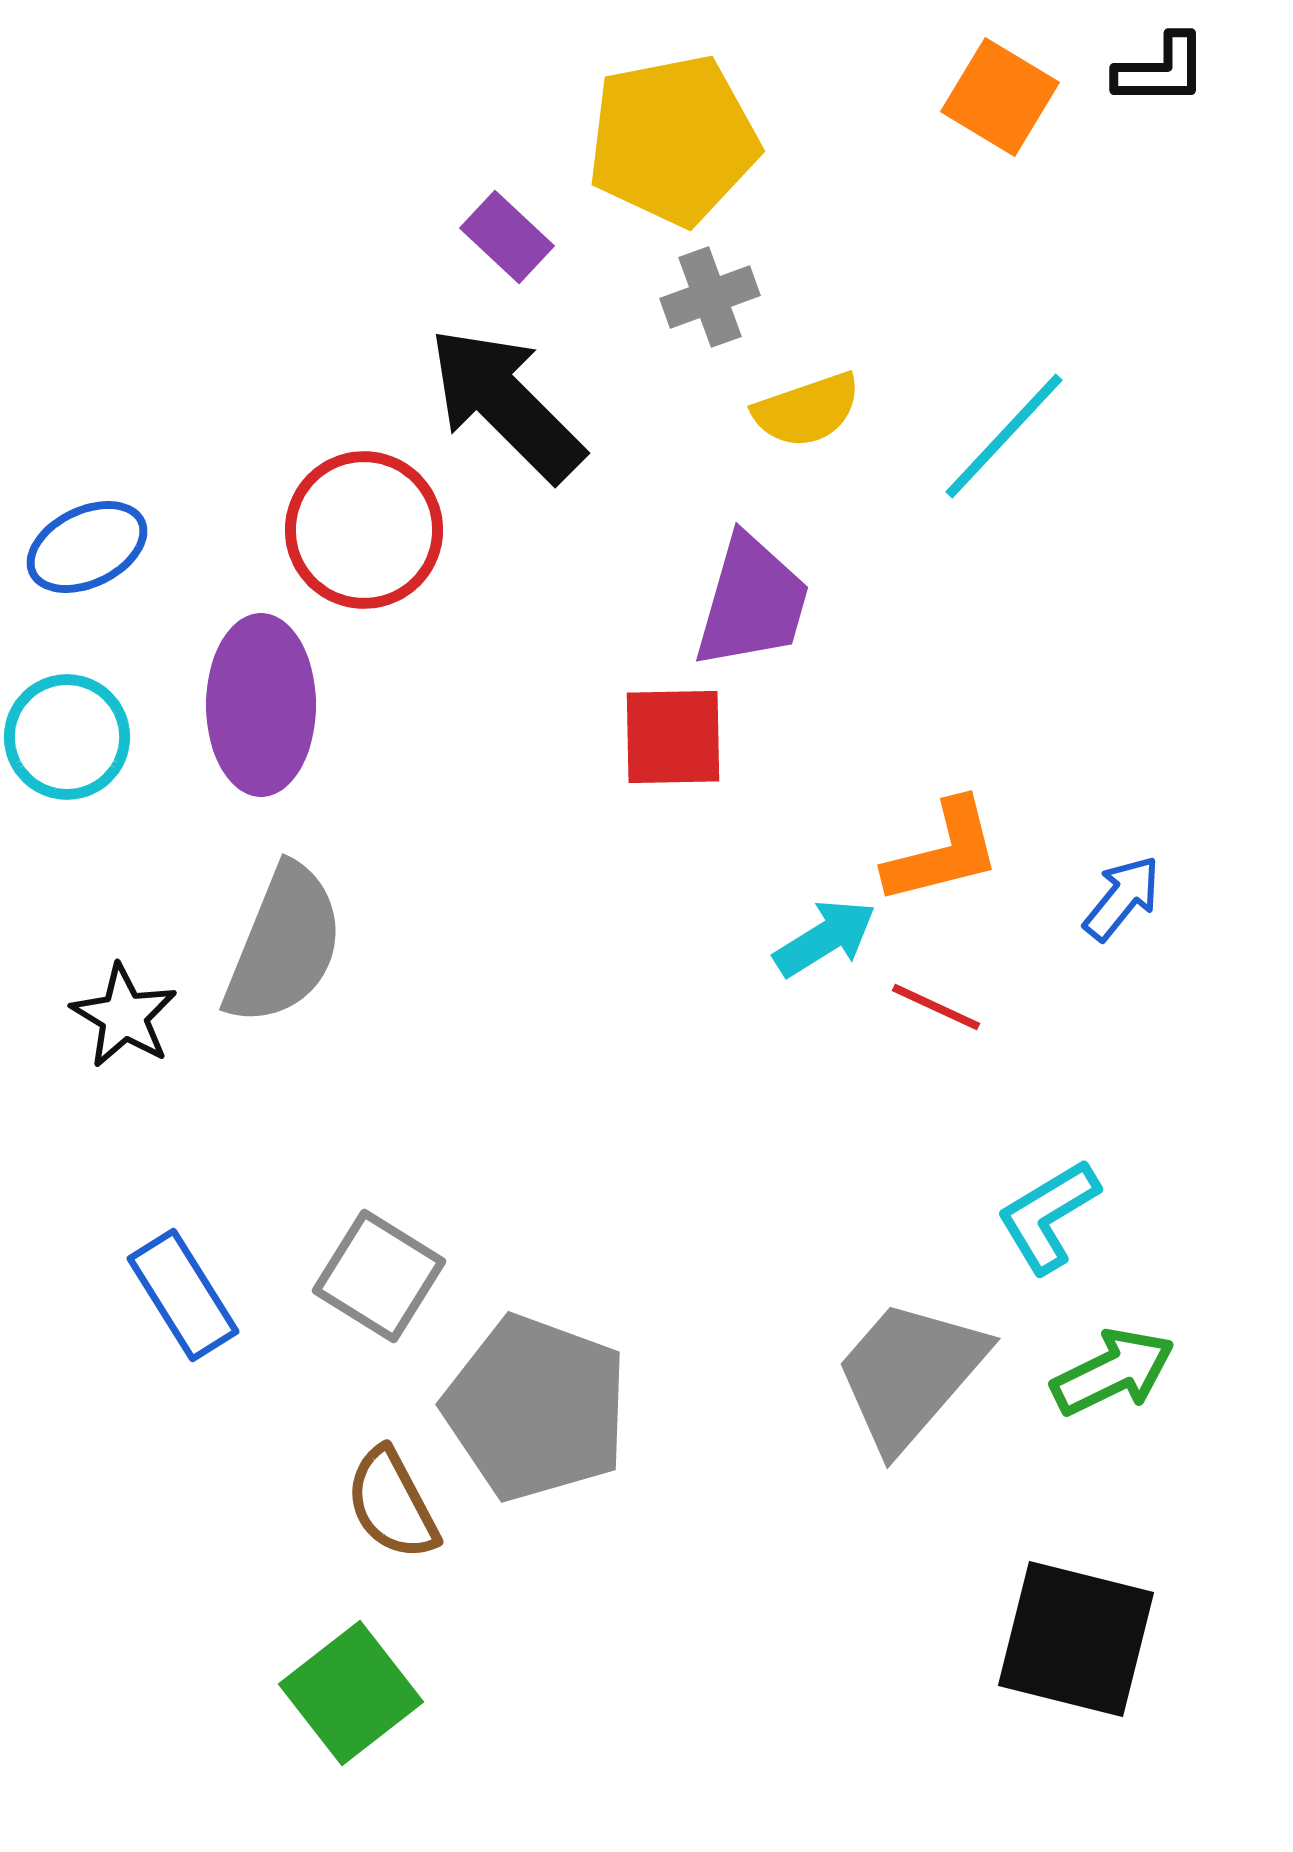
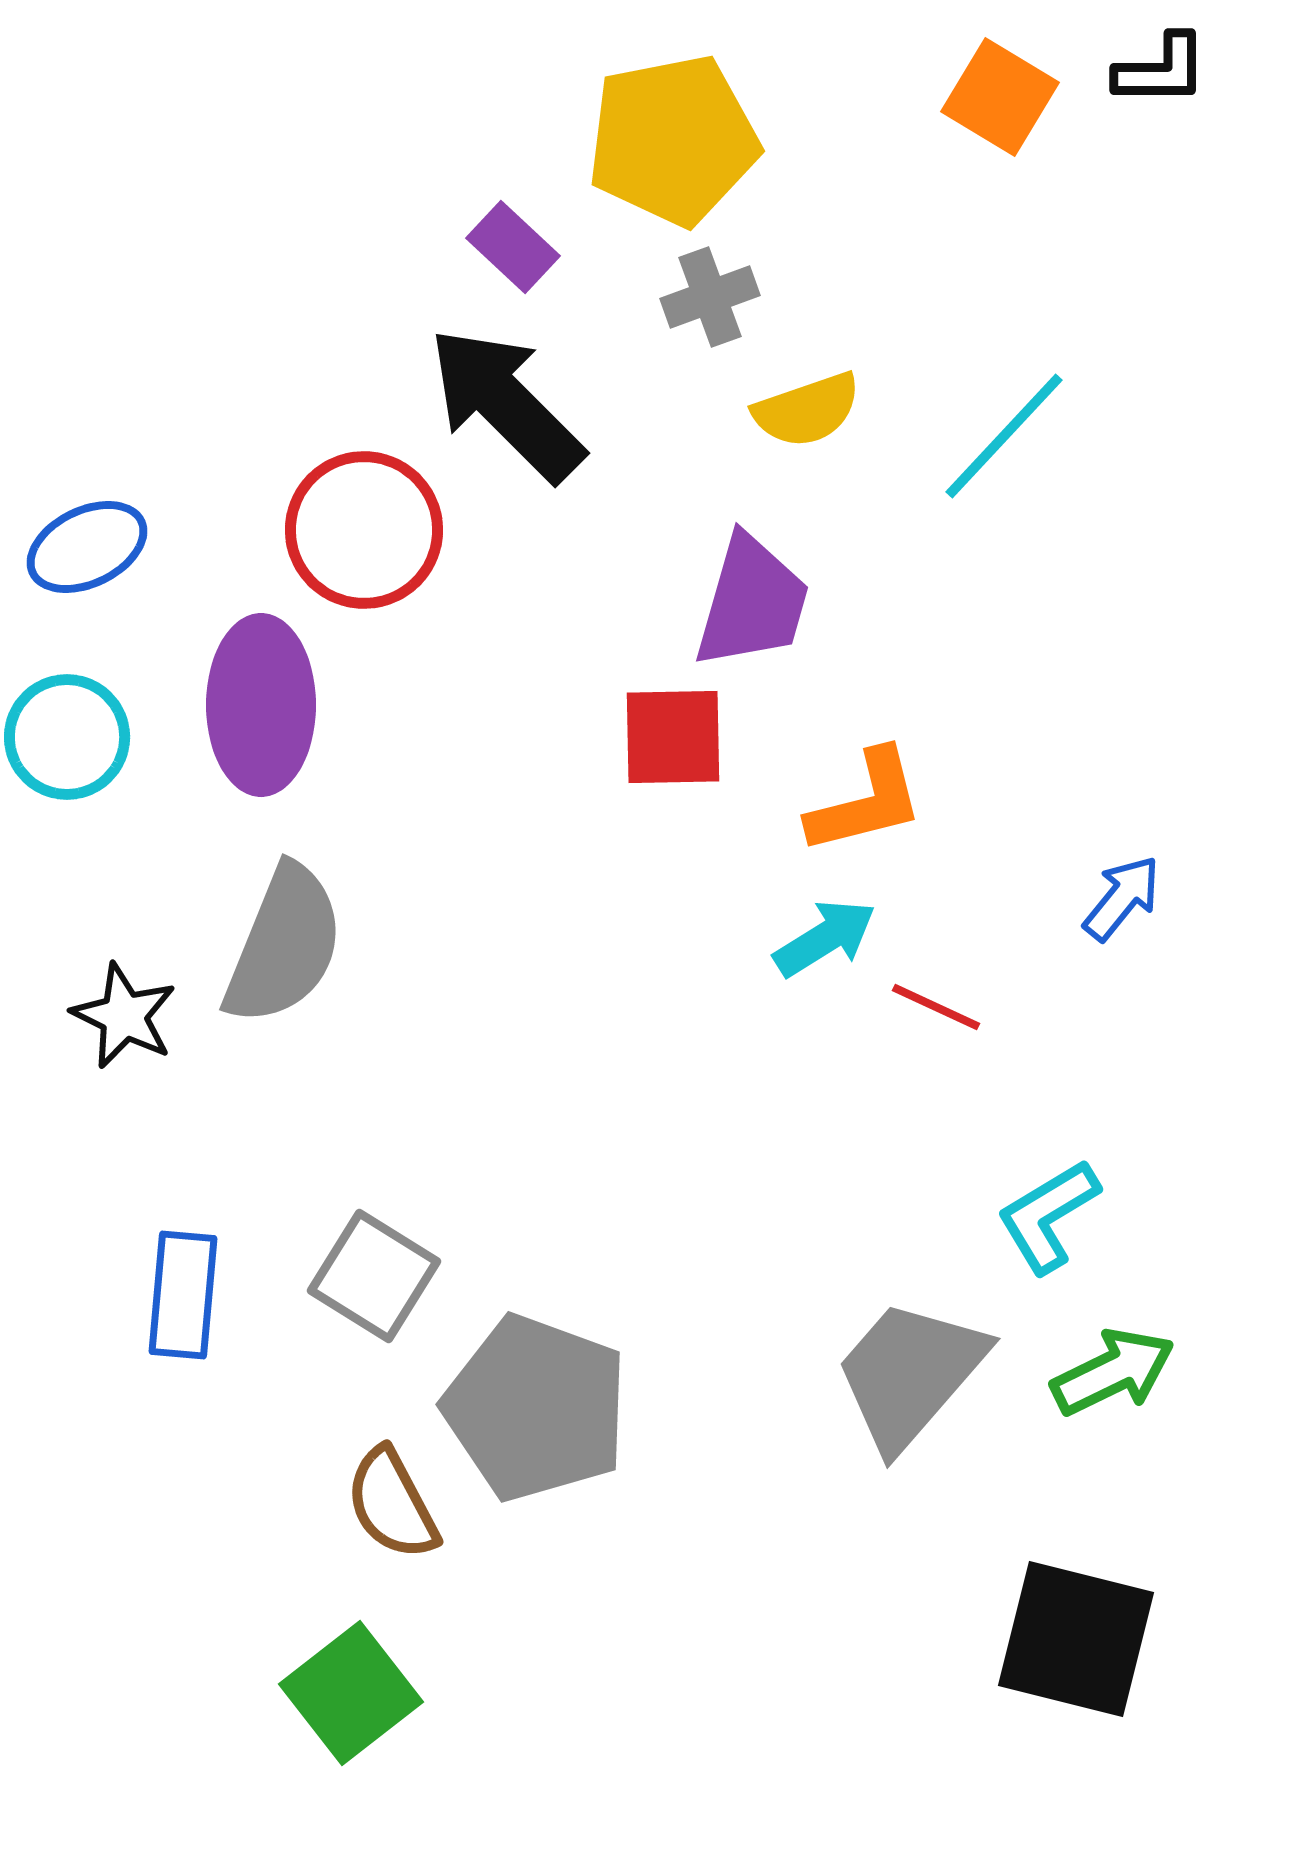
purple rectangle: moved 6 px right, 10 px down
orange L-shape: moved 77 px left, 50 px up
black star: rotated 5 degrees counterclockwise
gray square: moved 5 px left
blue rectangle: rotated 37 degrees clockwise
